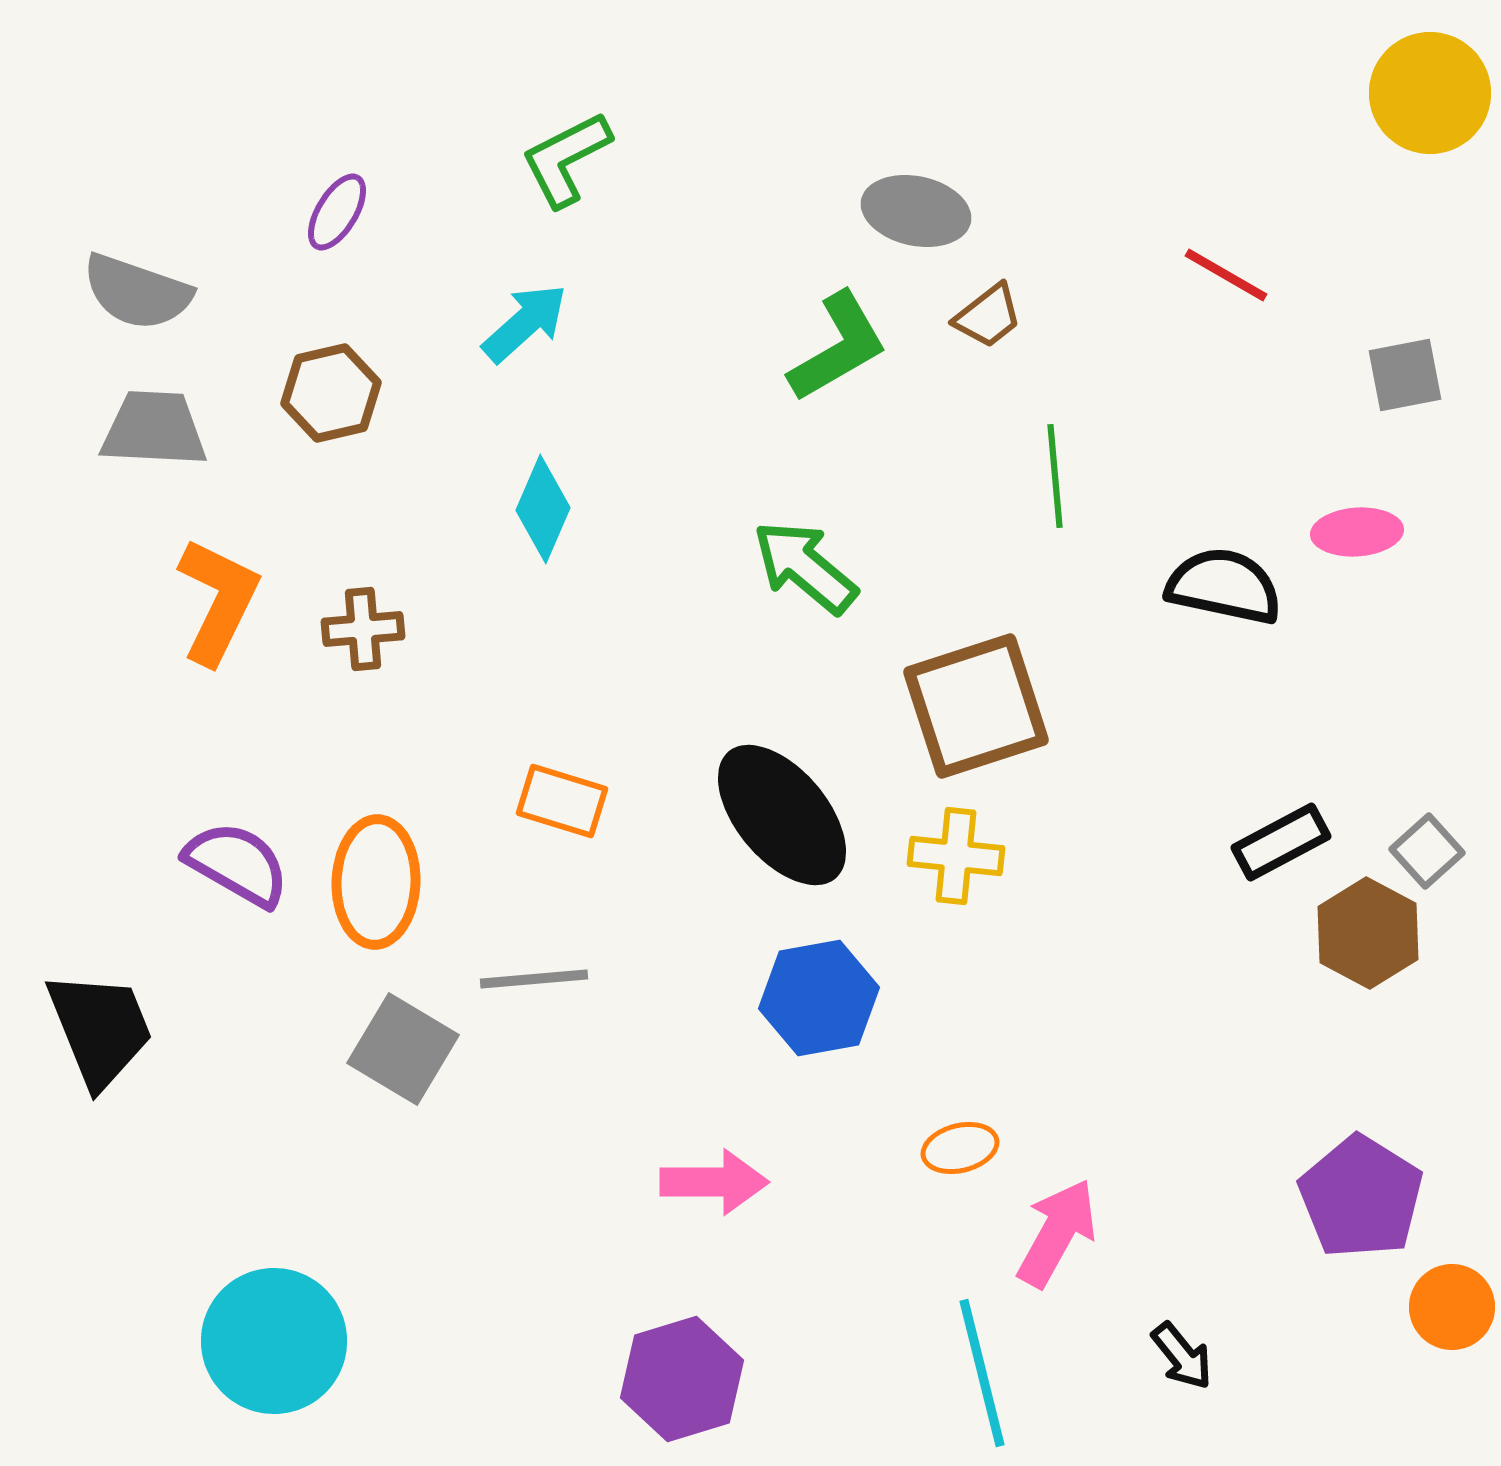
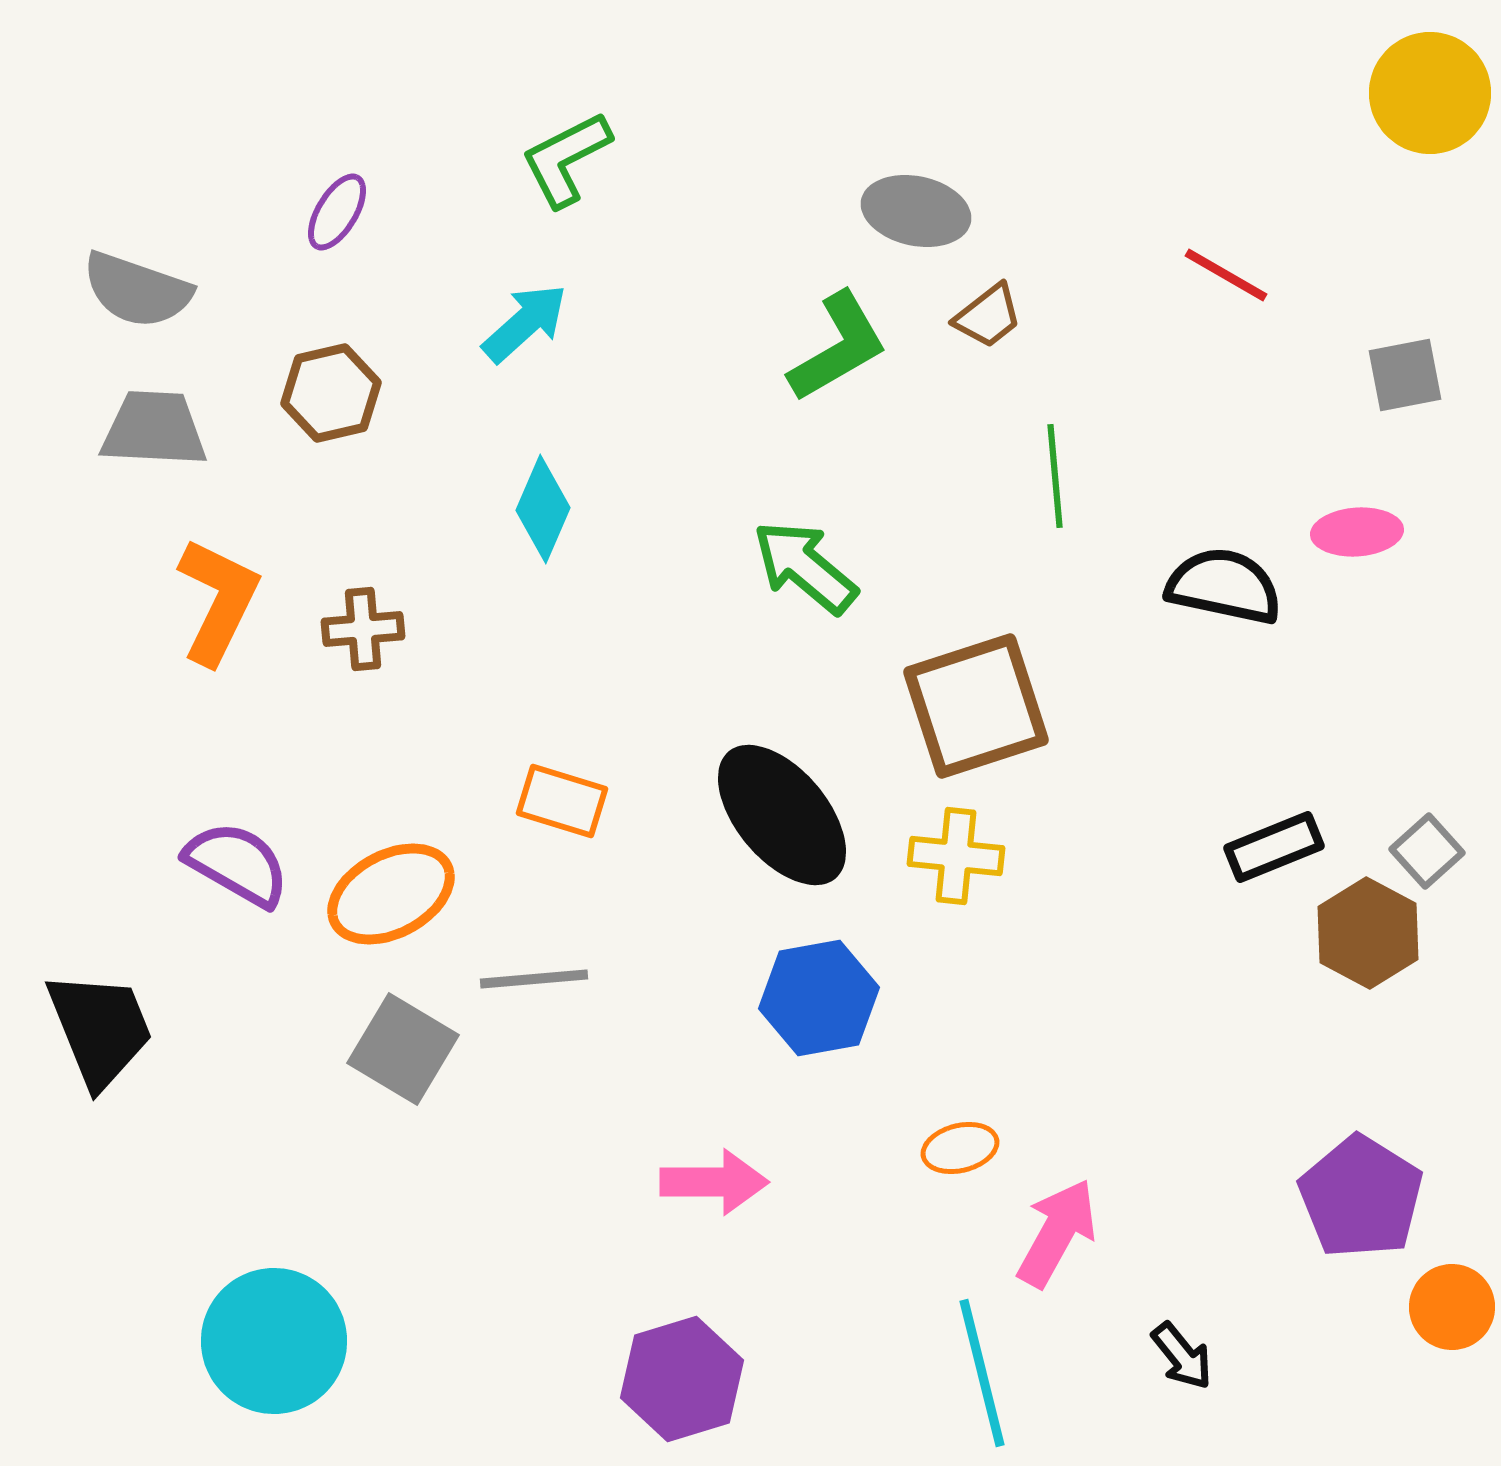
gray semicircle at (137, 292): moved 2 px up
black rectangle at (1281, 842): moved 7 px left, 5 px down; rotated 6 degrees clockwise
orange ellipse at (376, 882): moved 15 px right, 12 px down; rotated 60 degrees clockwise
